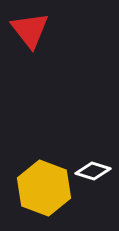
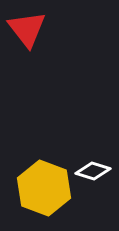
red triangle: moved 3 px left, 1 px up
